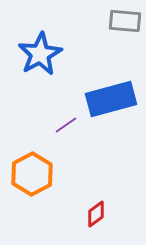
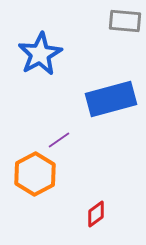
purple line: moved 7 px left, 15 px down
orange hexagon: moved 3 px right
